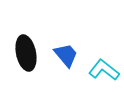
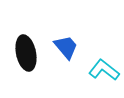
blue trapezoid: moved 8 px up
